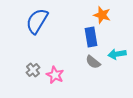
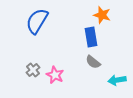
cyan arrow: moved 26 px down
